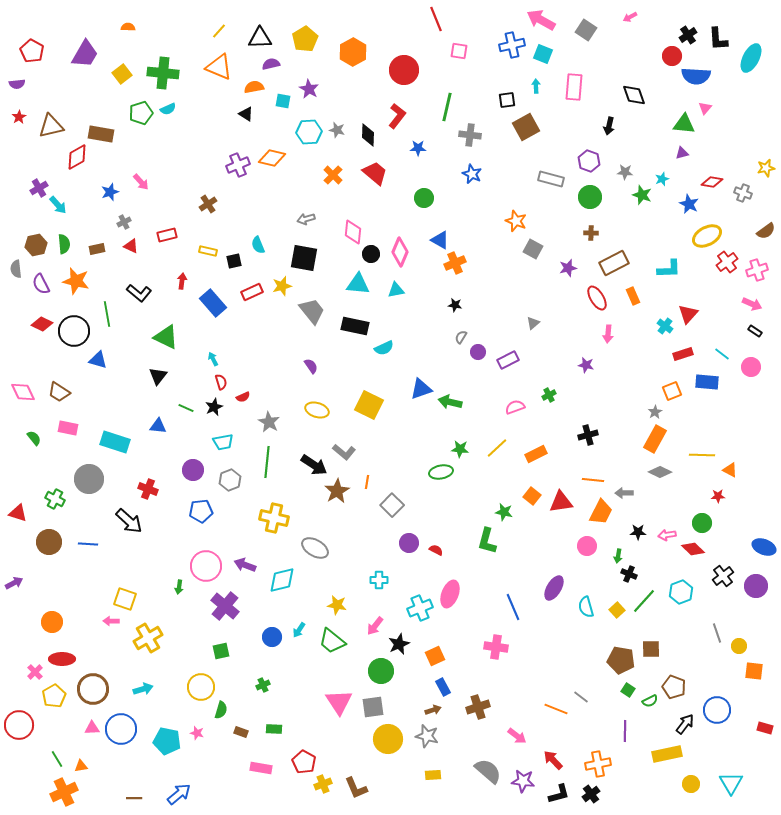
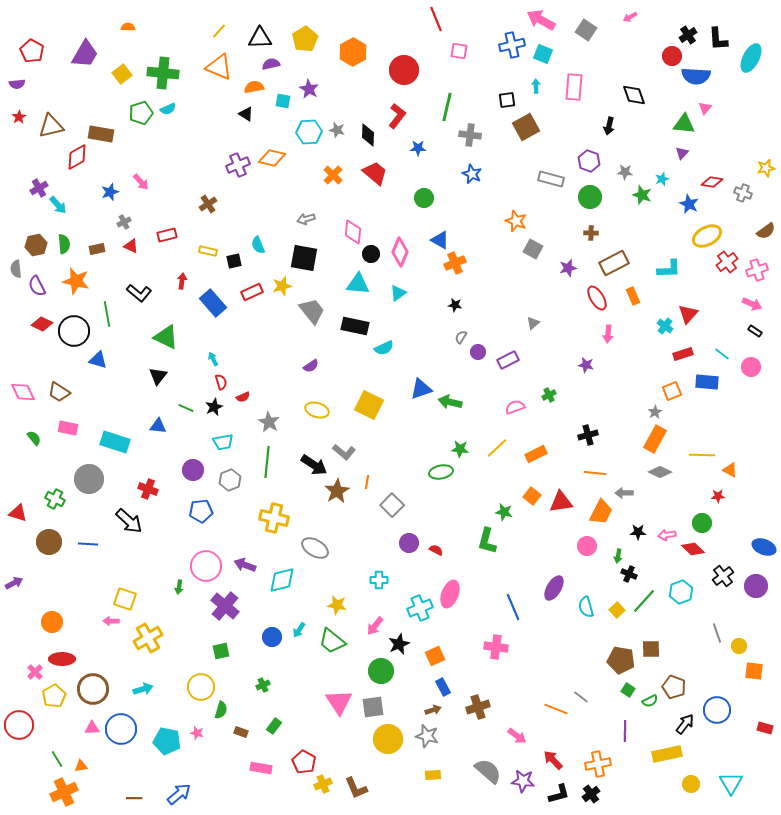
purple triangle at (682, 153): rotated 32 degrees counterclockwise
purple semicircle at (41, 284): moved 4 px left, 2 px down
cyan triangle at (396, 290): moved 2 px right, 3 px down; rotated 24 degrees counterclockwise
purple semicircle at (311, 366): rotated 91 degrees clockwise
orange line at (593, 480): moved 2 px right, 7 px up
green rectangle at (274, 729): moved 3 px up; rotated 56 degrees counterclockwise
